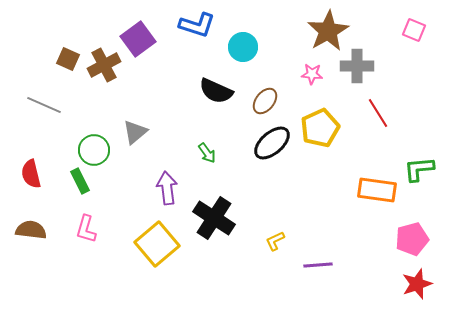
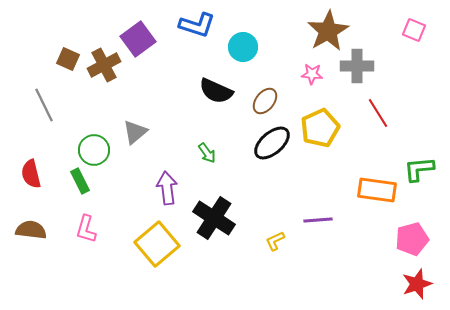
gray line: rotated 40 degrees clockwise
purple line: moved 45 px up
